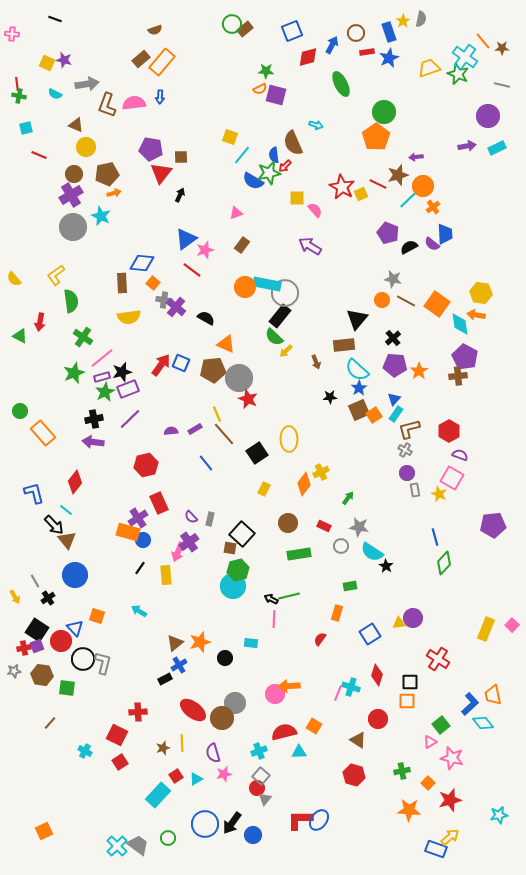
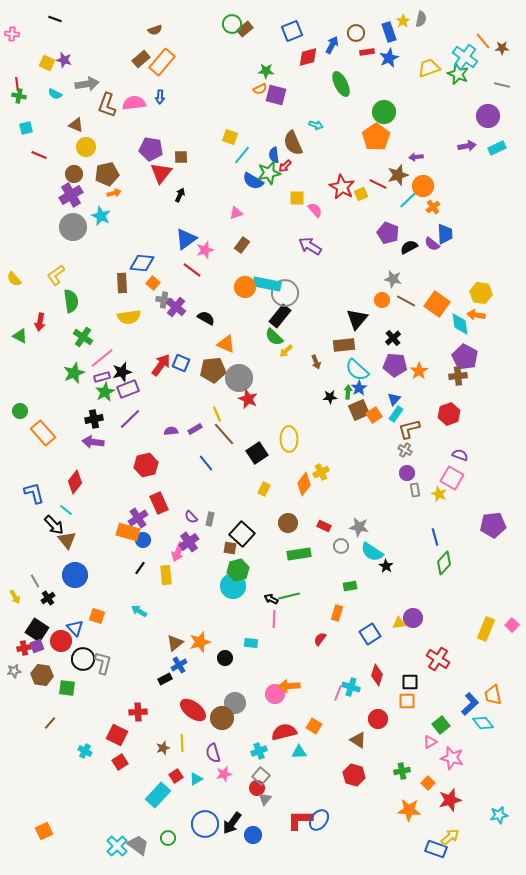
red hexagon at (449, 431): moved 17 px up; rotated 10 degrees clockwise
green arrow at (348, 498): moved 106 px up; rotated 32 degrees counterclockwise
